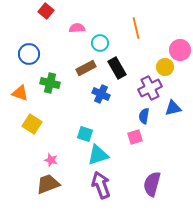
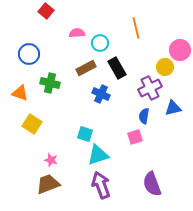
pink semicircle: moved 5 px down
purple semicircle: rotated 35 degrees counterclockwise
